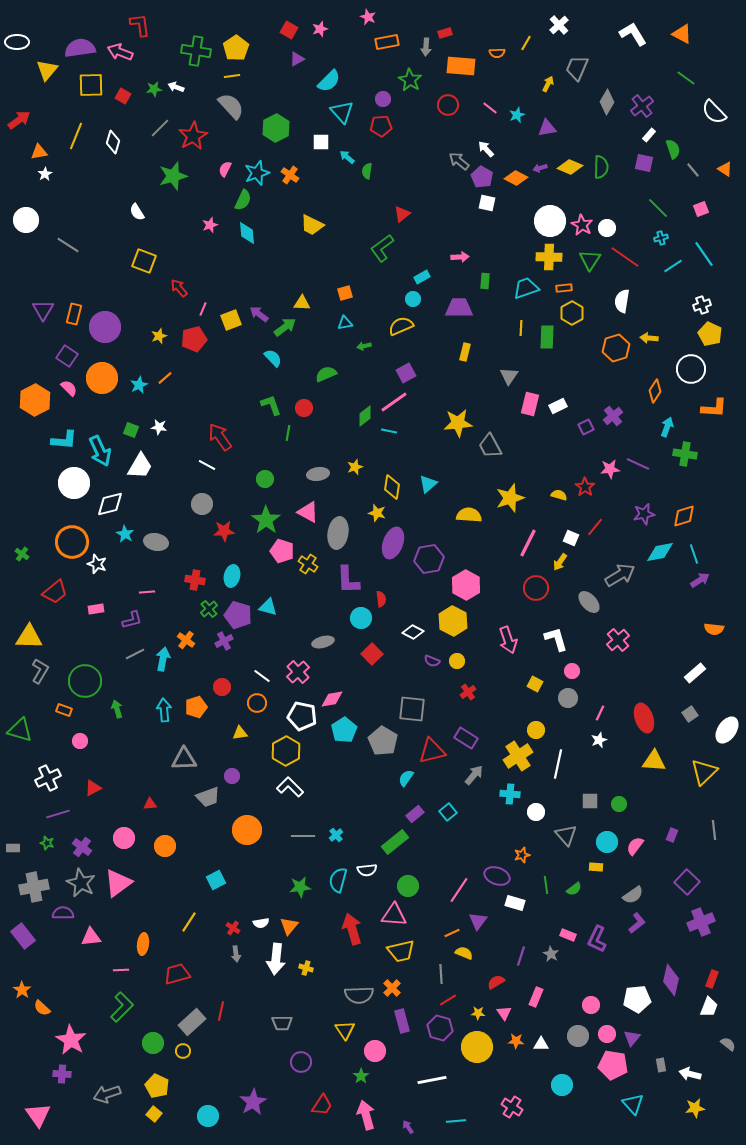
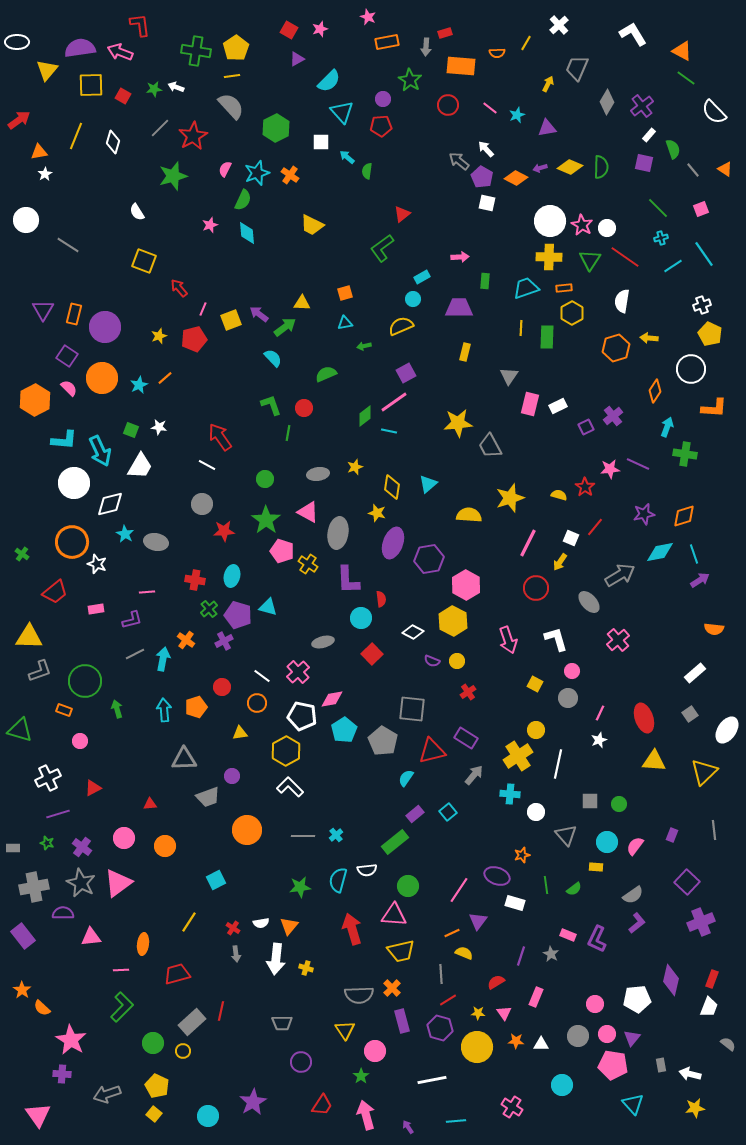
orange triangle at (682, 34): moved 17 px down
gray L-shape at (40, 671): rotated 40 degrees clockwise
pink circle at (591, 1005): moved 4 px right, 1 px up
